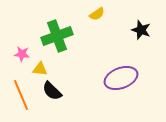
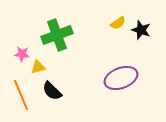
yellow semicircle: moved 21 px right, 9 px down
green cross: moved 1 px up
yellow triangle: moved 2 px left, 2 px up; rotated 21 degrees counterclockwise
